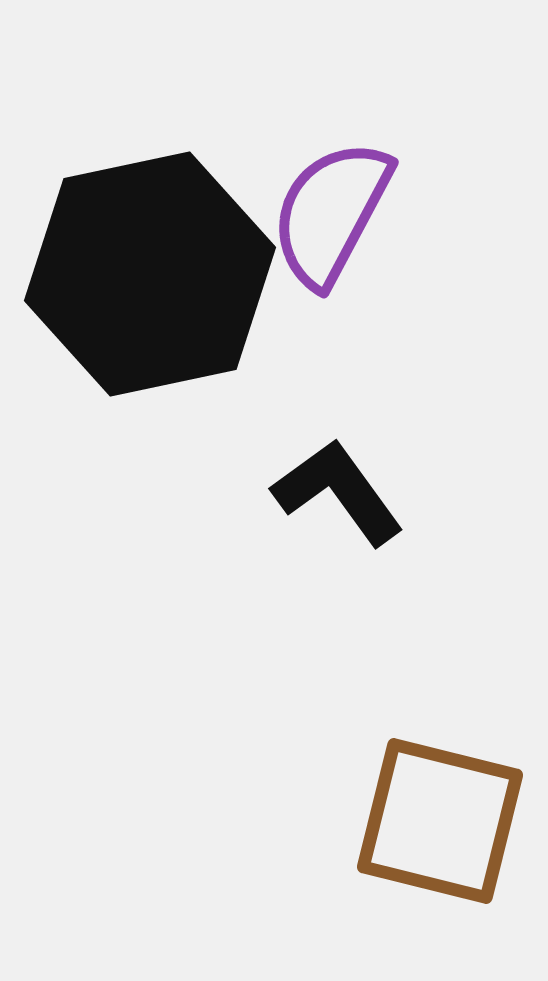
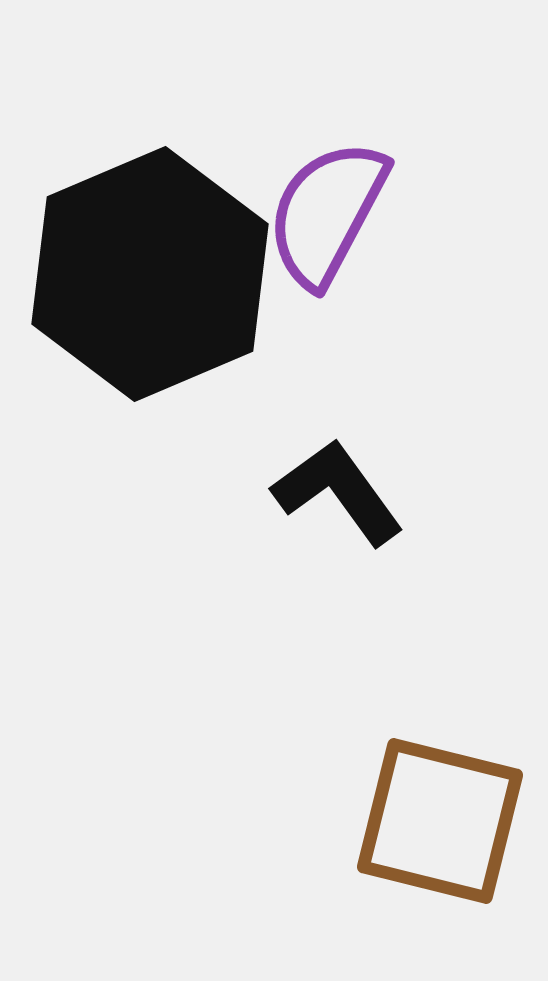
purple semicircle: moved 4 px left
black hexagon: rotated 11 degrees counterclockwise
